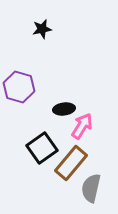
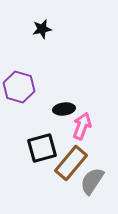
pink arrow: rotated 12 degrees counterclockwise
black square: rotated 20 degrees clockwise
gray semicircle: moved 1 px right, 7 px up; rotated 20 degrees clockwise
